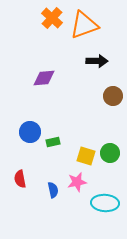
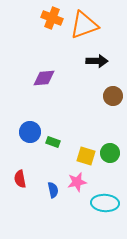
orange cross: rotated 20 degrees counterclockwise
green rectangle: rotated 32 degrees clockwise
